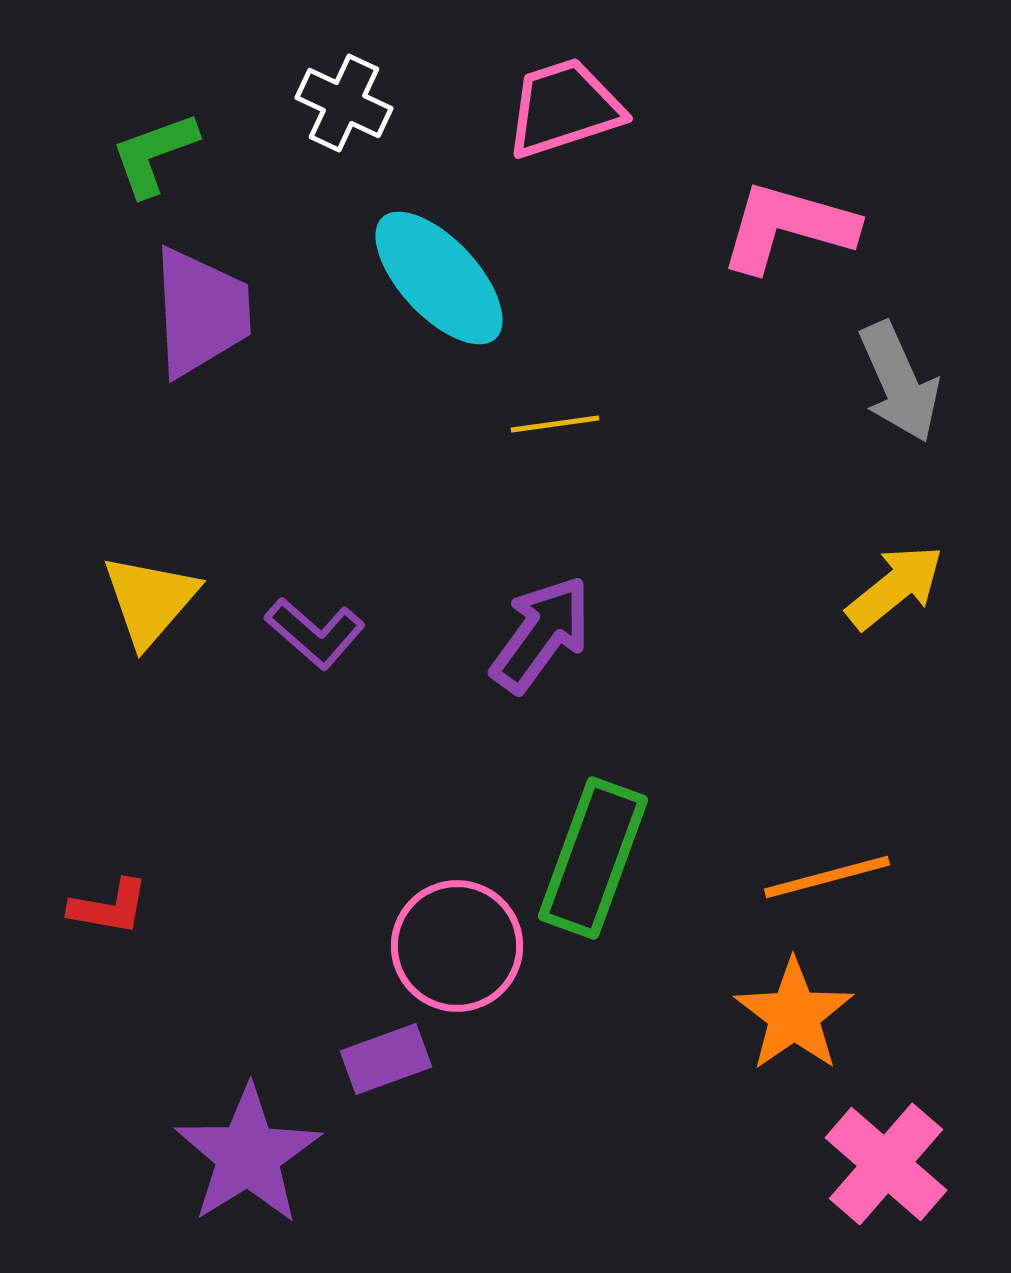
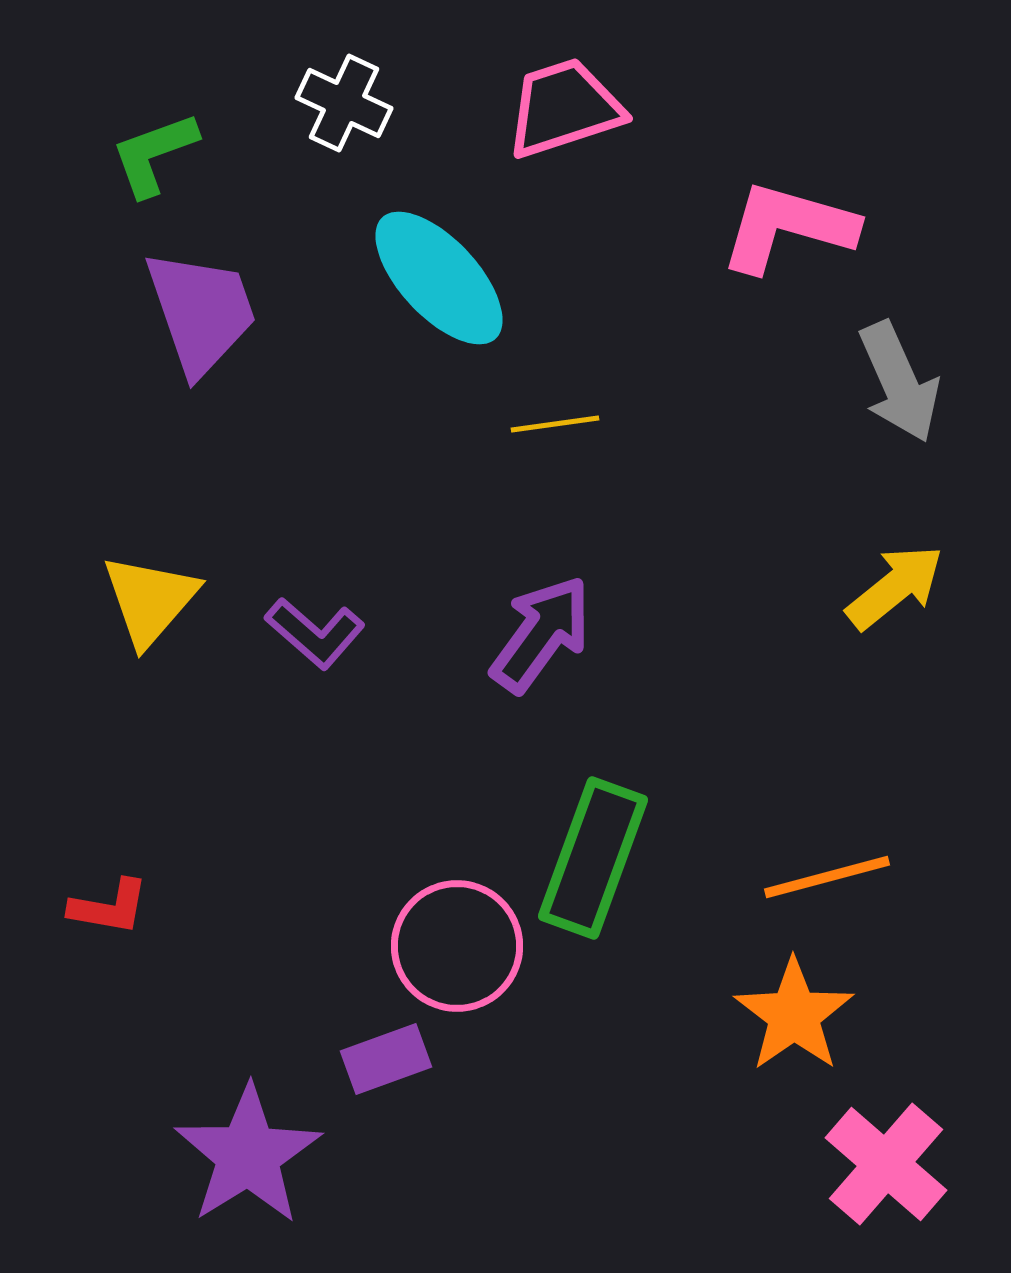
purple trapezoid: rotated 16 degrees counterclockwise
